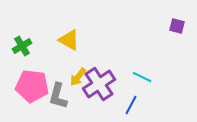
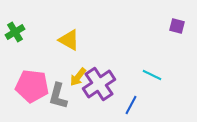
green cross: moved 7 px left, 14 px up
cyan line: moved 10 px right, 2 px up
